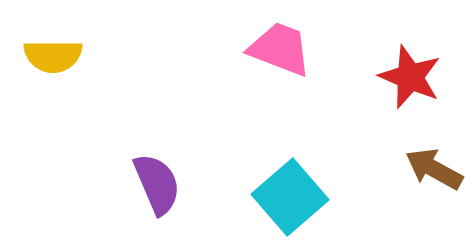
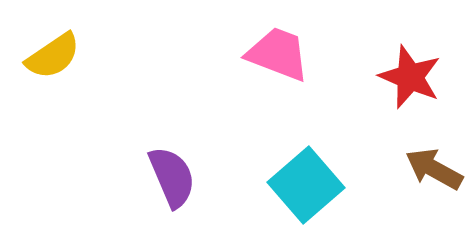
pink trapezoid: moved 2 px left, 5 px down
yellow semicircle: rotated 34 degrees counterclockwise
purple semicircle: moved 15 px right, 7 px up
cyan square: moved 16 px right, 12 px up
